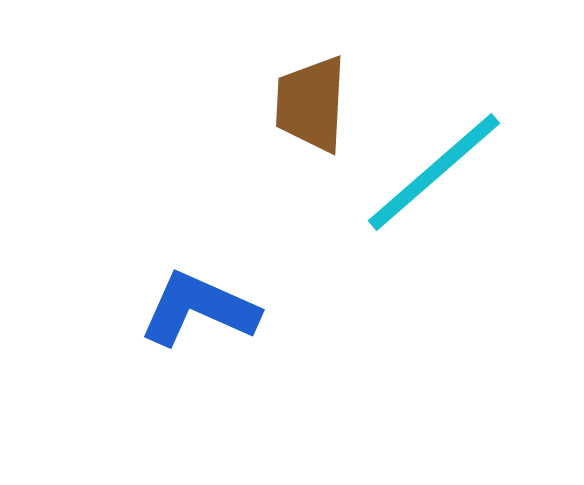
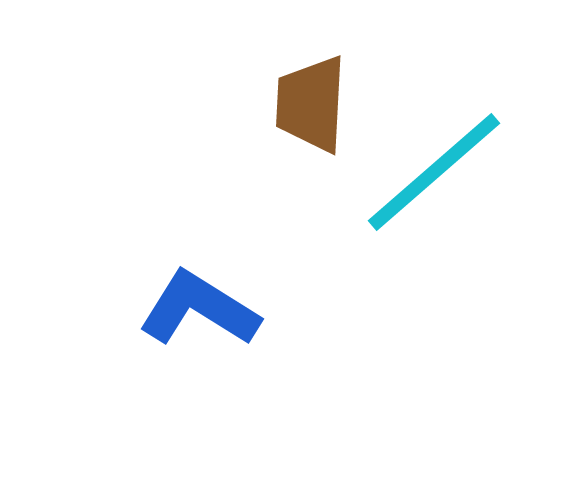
blue L-shape: rotated 8 degrees clockwise
